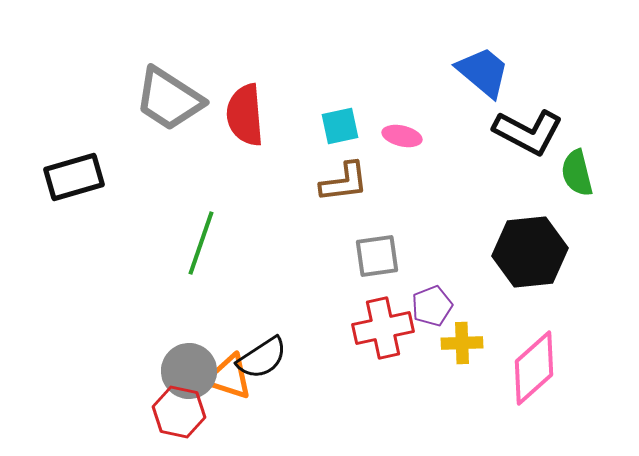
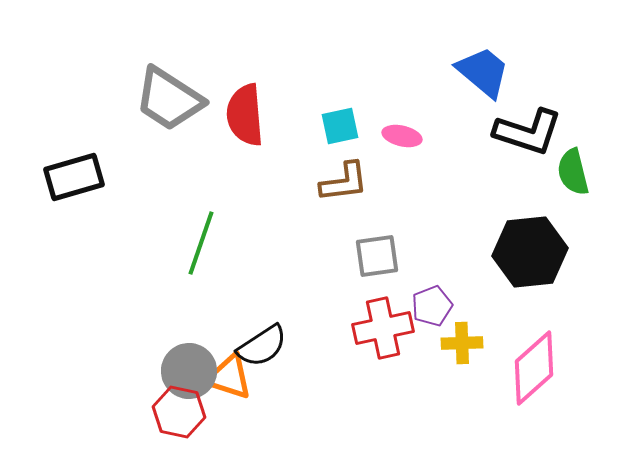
black L-shape: rotated 10 degrees counterclockwise
green semicircle: moved 4 px left, 1 px up
black semicircle: moved 12 px up
